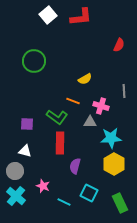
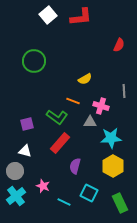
purple square: rotated 16 degrees counterclockwise
red rectangle: rotated 40 degrees clockwise
yellow hexagon: moved 1 px left, 2 px down
cyan cross: rotated 12 degrees clockwise
